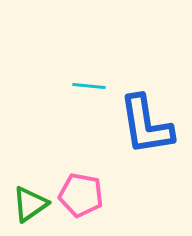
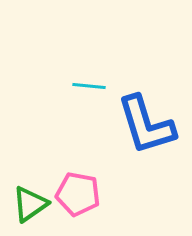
blue L-shape: rotated 8 degrees counterclockwise
pink pentagon: moved 3 px left, 1 px up
